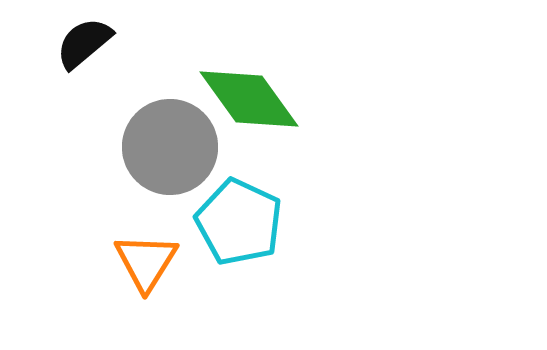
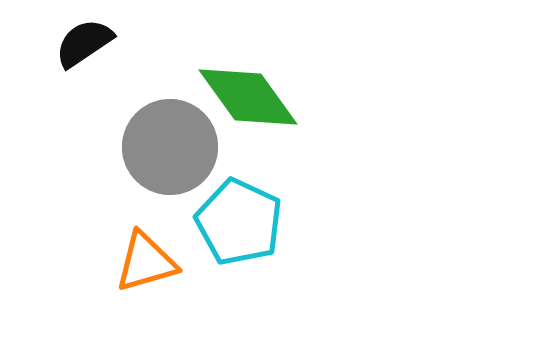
black semicircle: rotated 6 degrees clockwise
green diamond: moved 1 px left, 2 px up
orange triangle: rotated 42 degrees clockwise
